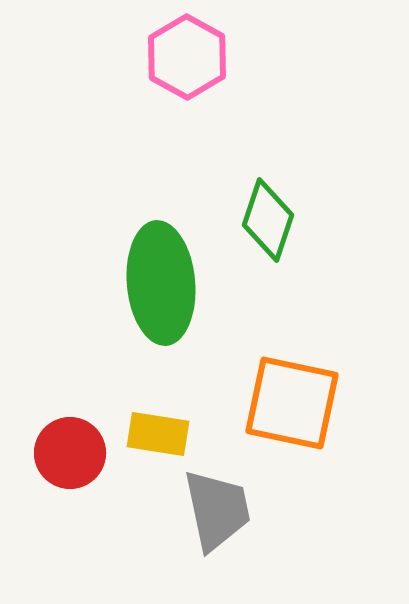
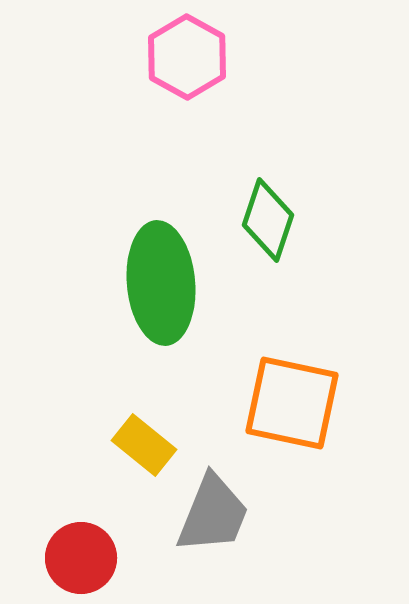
yellow rectangle: moved 14 px left, 11 px down; rotated 30 degrees clockwise
red circle: moved 11 px right, 105 px down
gray trapezoid: moved 4 px left, 4 px down; rotated 34 degrees clockwise
